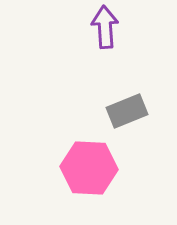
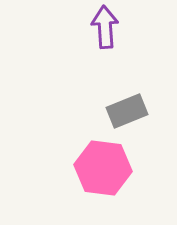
pink hexagon: moved 14 px right; rotated 4 degrees clockwise
